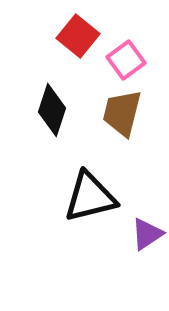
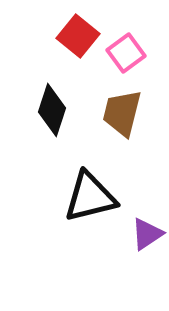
pink square: moved 7 px up
